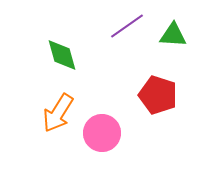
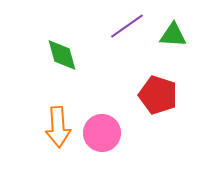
orange arrow: moved 14 px down; rotated 36 degrees counterclockwise
